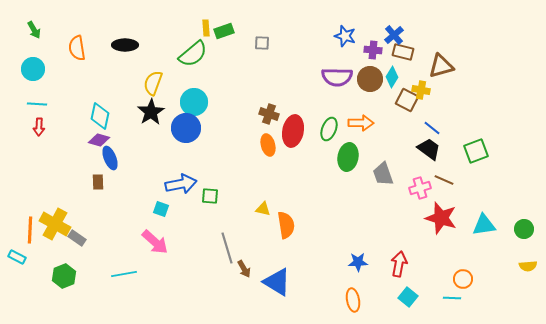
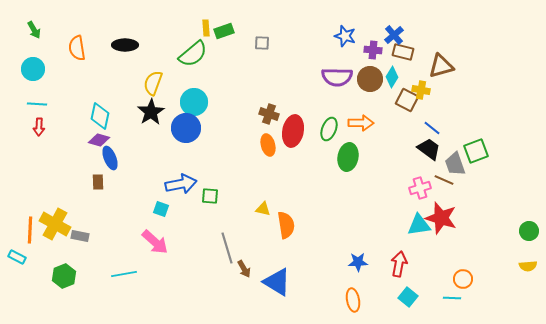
gray trapezoid at (383, 174): moved 72 px right, 10 px up
cyan triangle at (484, 225): moved 65 px left
green circle at (524, 229): moved 5 px right, 2 px down
gray rectangle at (77, 238): moved 3 px right, 2 px up; rotated 24 degrees counterclockwise
